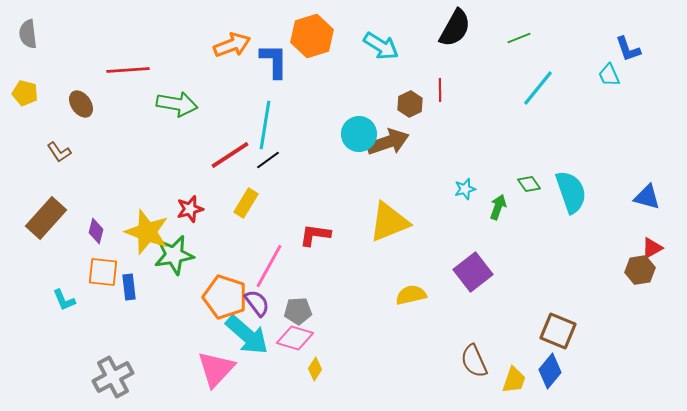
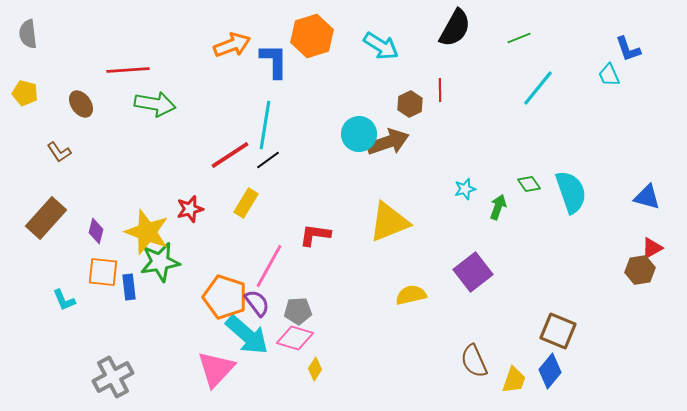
green arrow at (177, 104): moved 22 px left
green star at (174, 255): moved 14 px left, 7 px down
